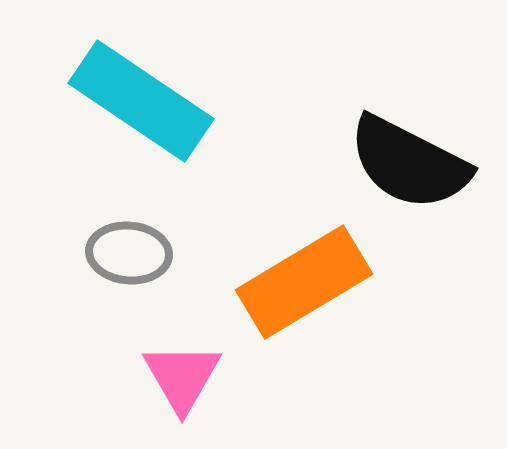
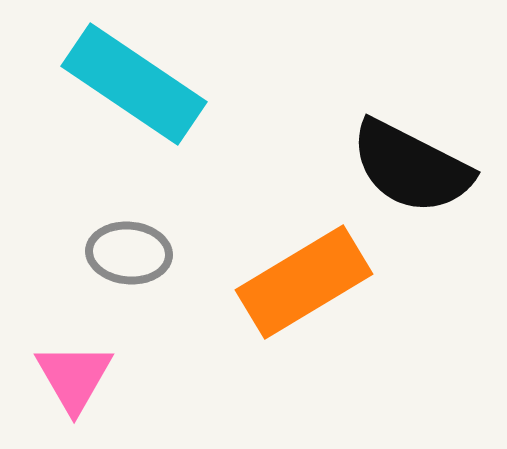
cyan rectangle: moved 7 px left, 17 px up
black semicircle: moved 2 px right, 4 px down
pink triangle: moved 108 px left
